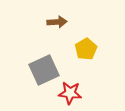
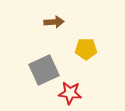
brown arrow: moved 3 px left
yellow pentagon: rotated 30 degrees clockwise
